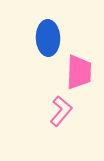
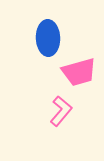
pink trapezoid: rotated 72 degrees clockwise
